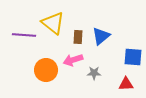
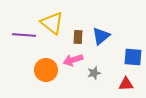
yellow triangle: moved 1 px left
gray star: rotated 16 degrees counterclockwise
